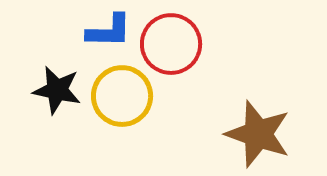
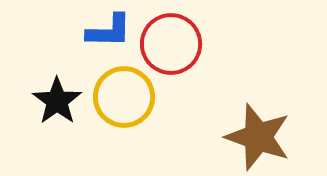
black star: moved 11 px down; rotated 24 degrees clockwise
yellow circle: moved 2 px right, 1 px down
brown star: moved 3 px down
